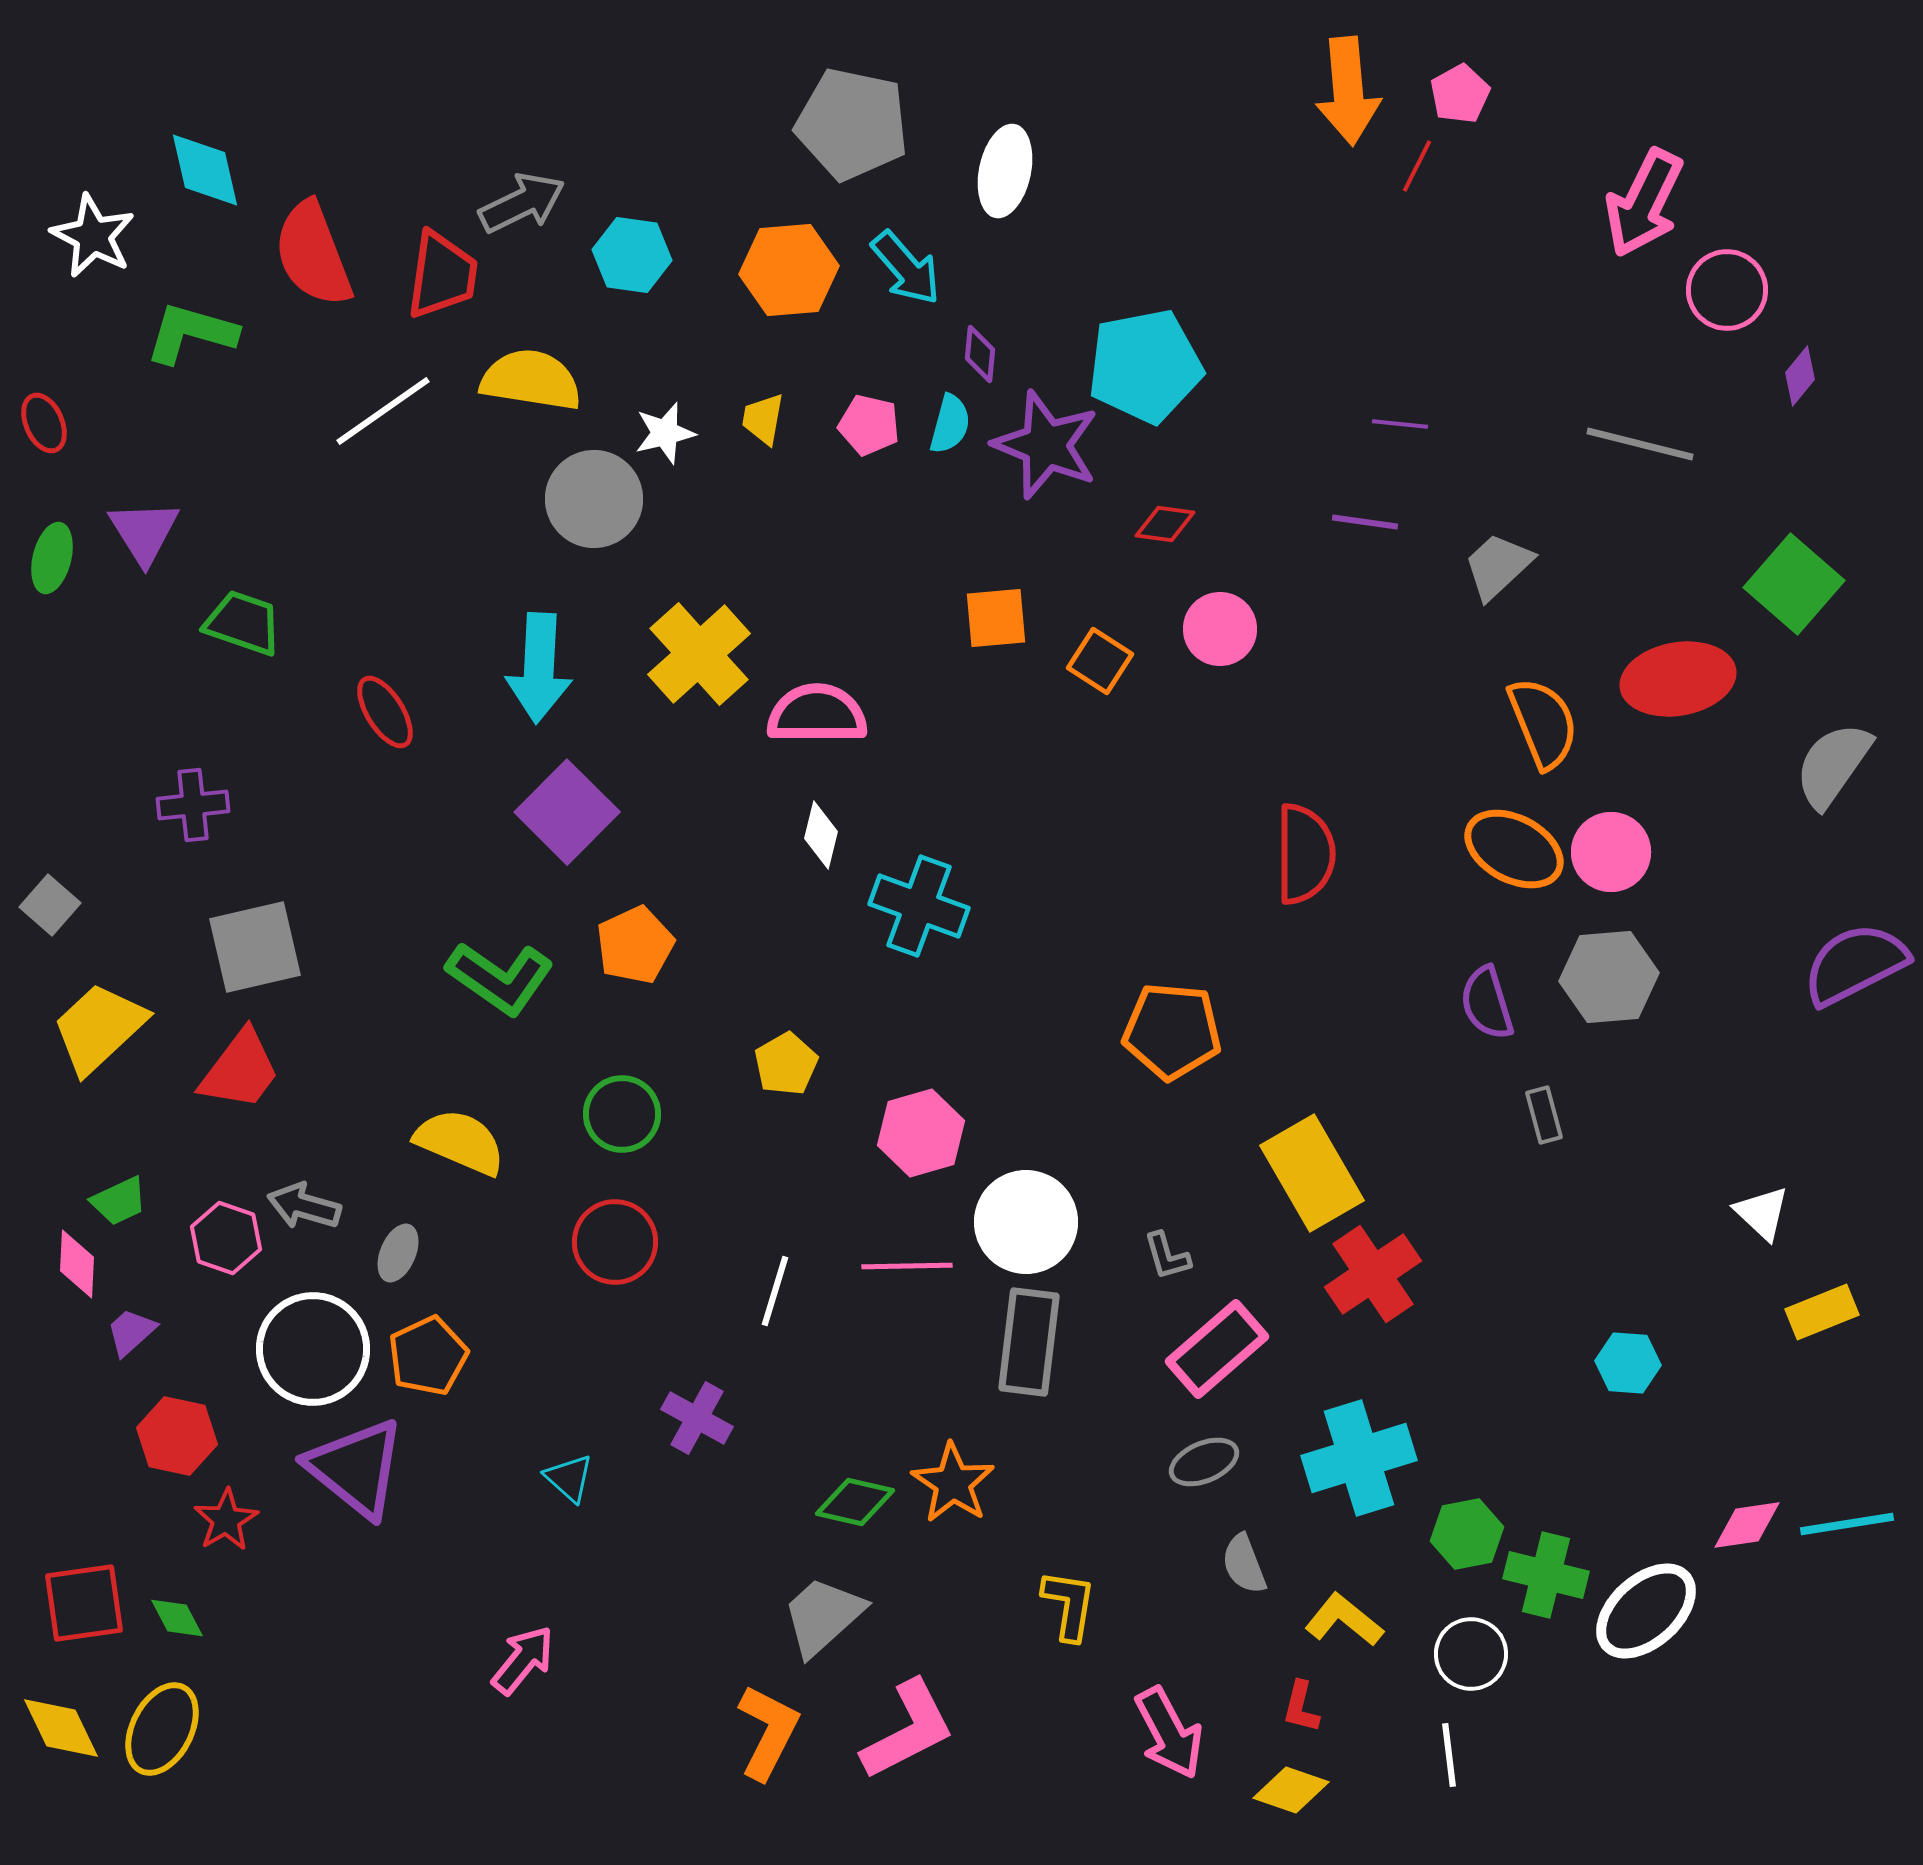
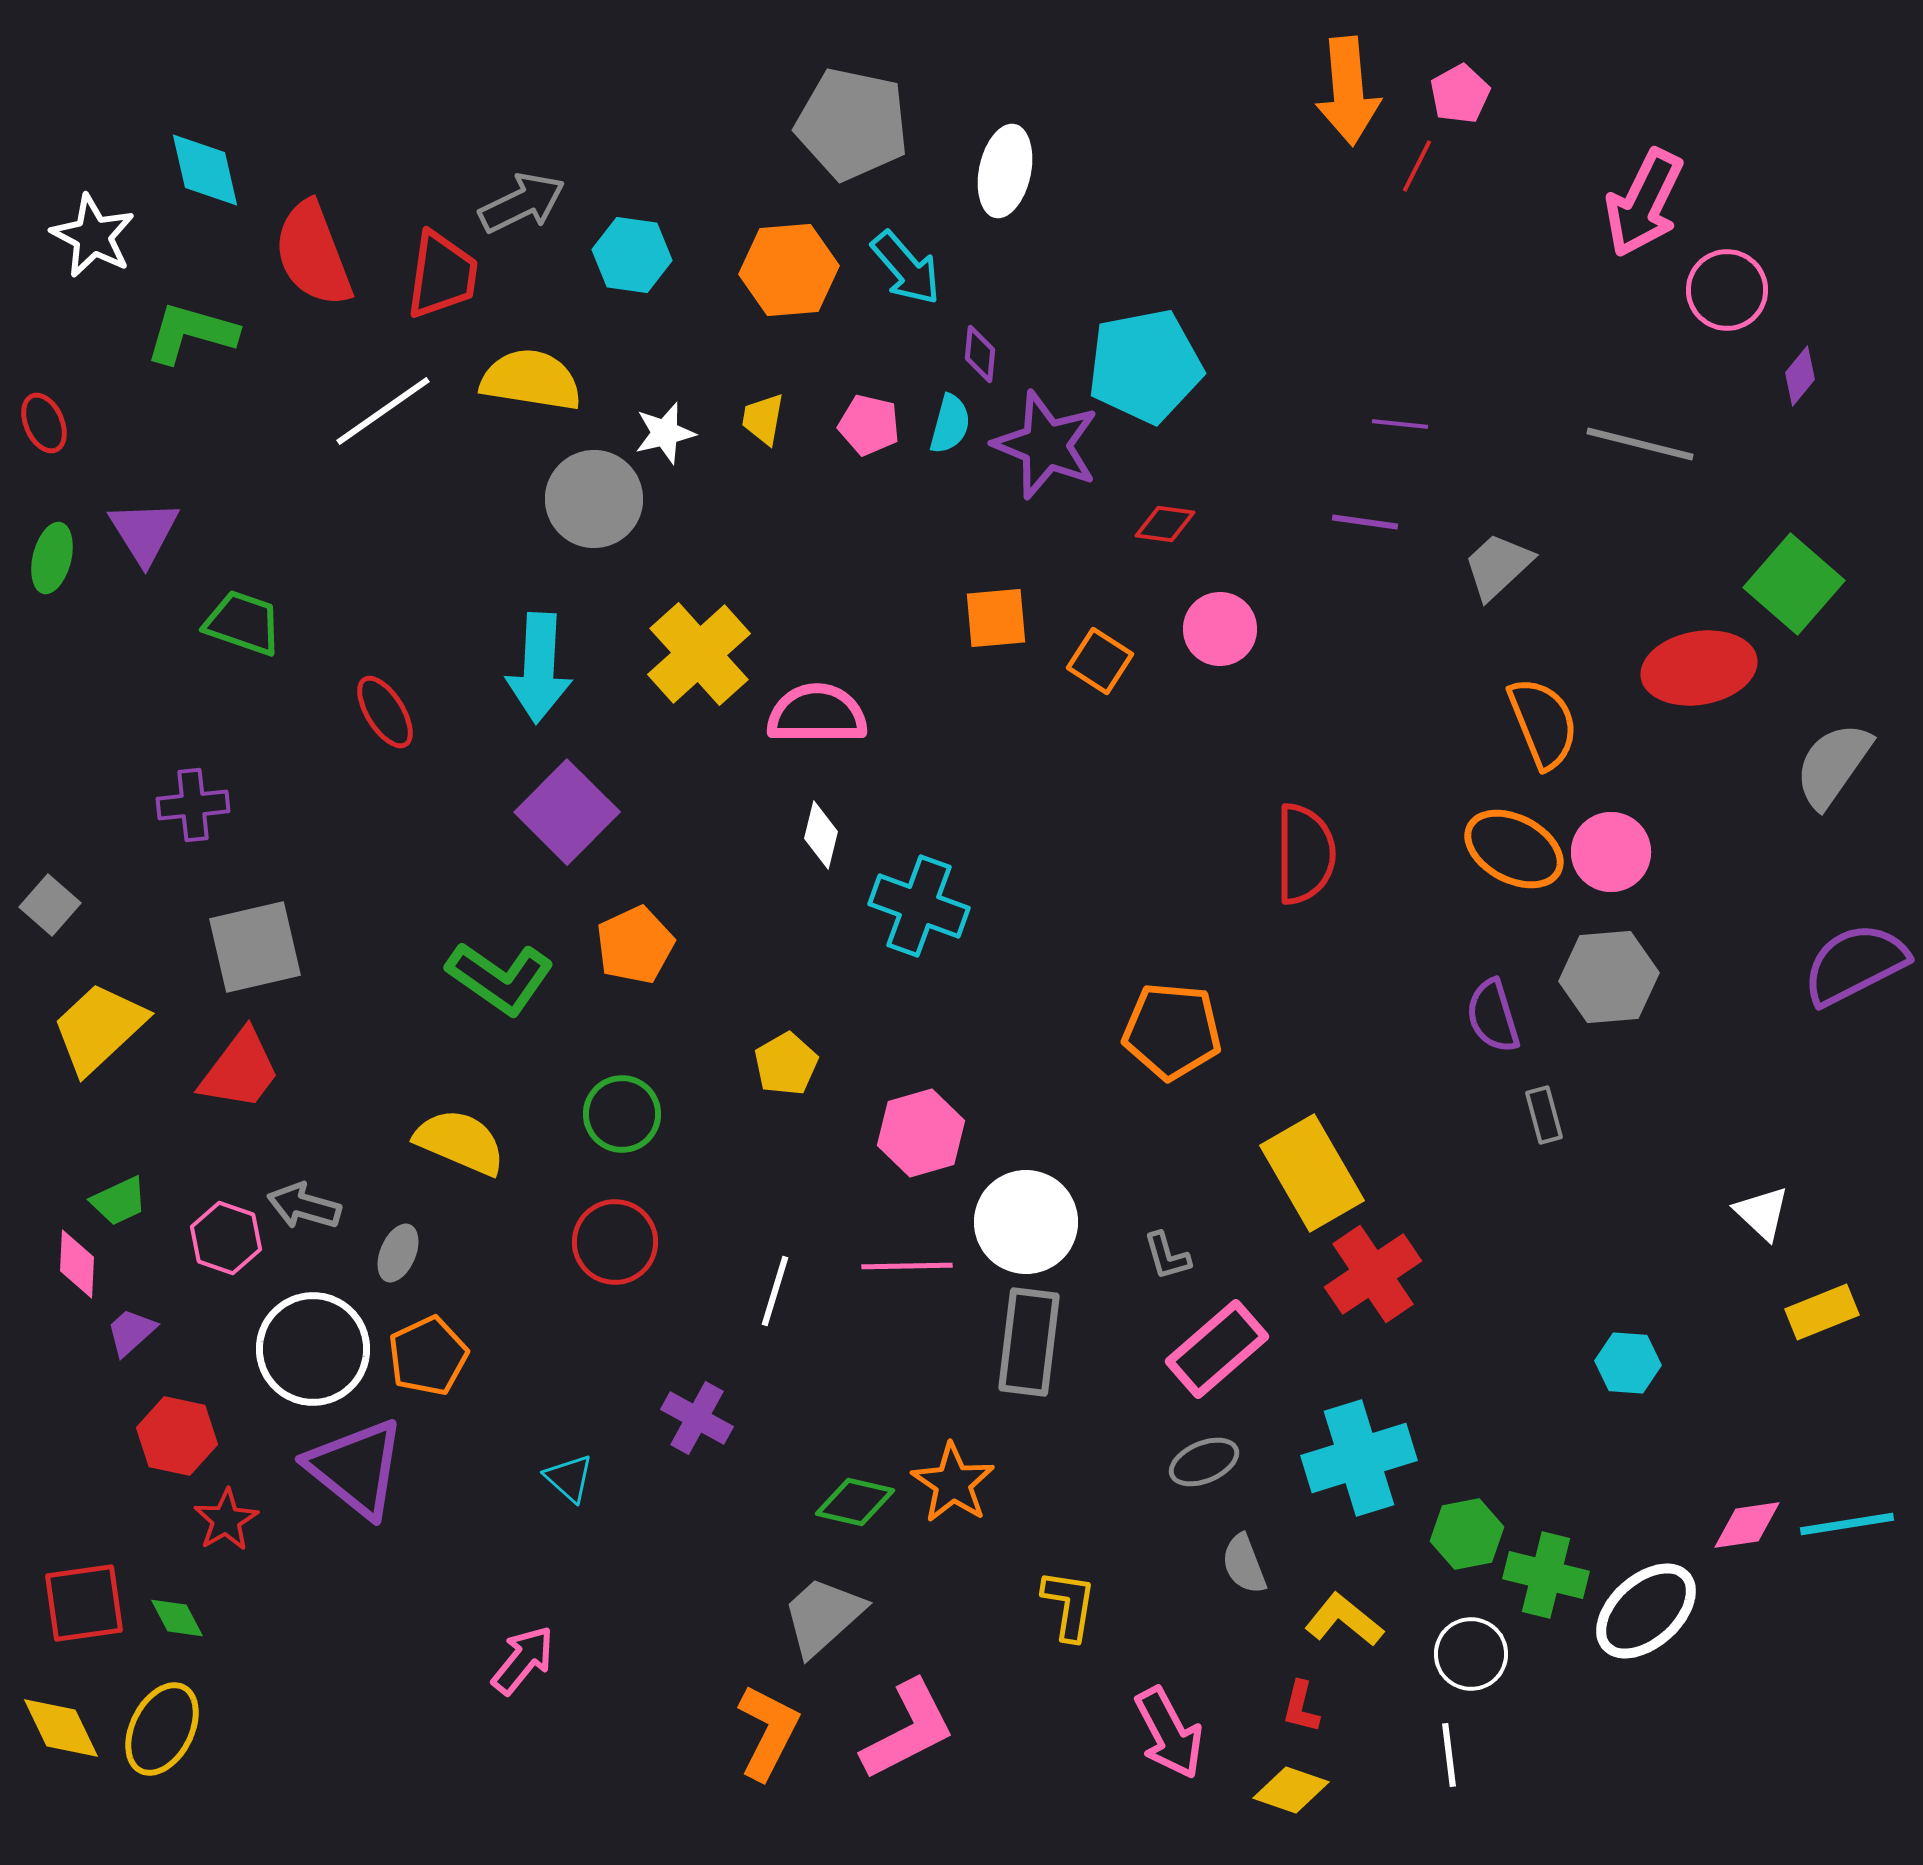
red ellipse at (1678, 679): moved 21 px right, 11 px up
purple semicircle at (1487, 1003): moved 6 px right, 13 px down
